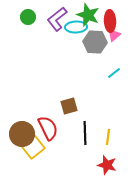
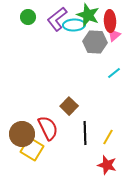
cyan ellipse: moved 2 px left, 2 px up
brown square: rotated 30 degrees counterclockwise
yellow line: rotated 21 degrees clockwise
yellow square: moved 1 px left, 2 px down; rotated 20 degrees counterclockwise
